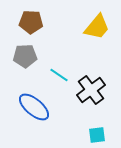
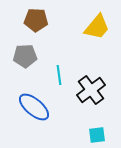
brown pentagon: moved 5 px right, 2 px up
cyan line: rotated 48 degrees clockwise
